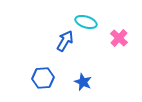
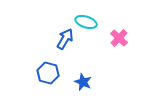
blue arrow: moved 2 px up
blue hexagon: moved 5 px right, 5 px up; rotated 20 degrees clockwise
